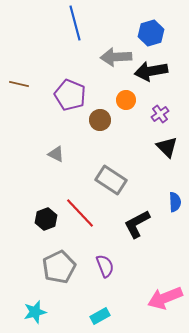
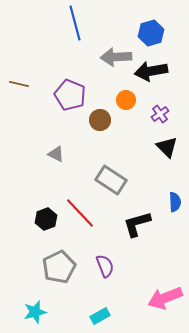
black L-shape: rotated 12 degrees clockwise
